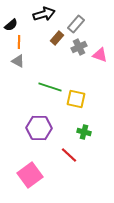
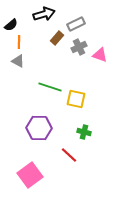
gray rectangle: rotated 24 degrees clockwise
